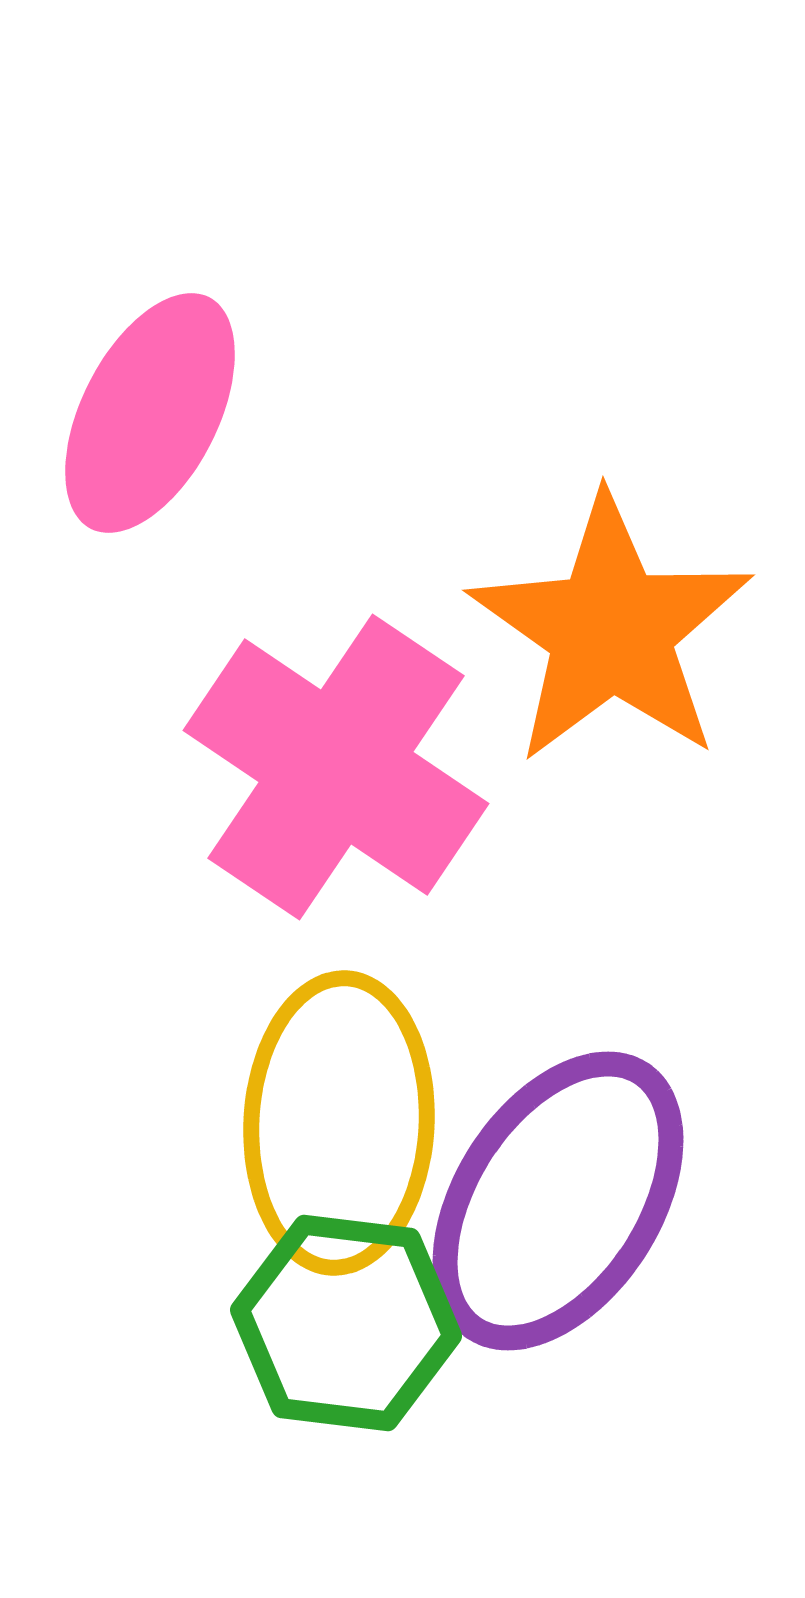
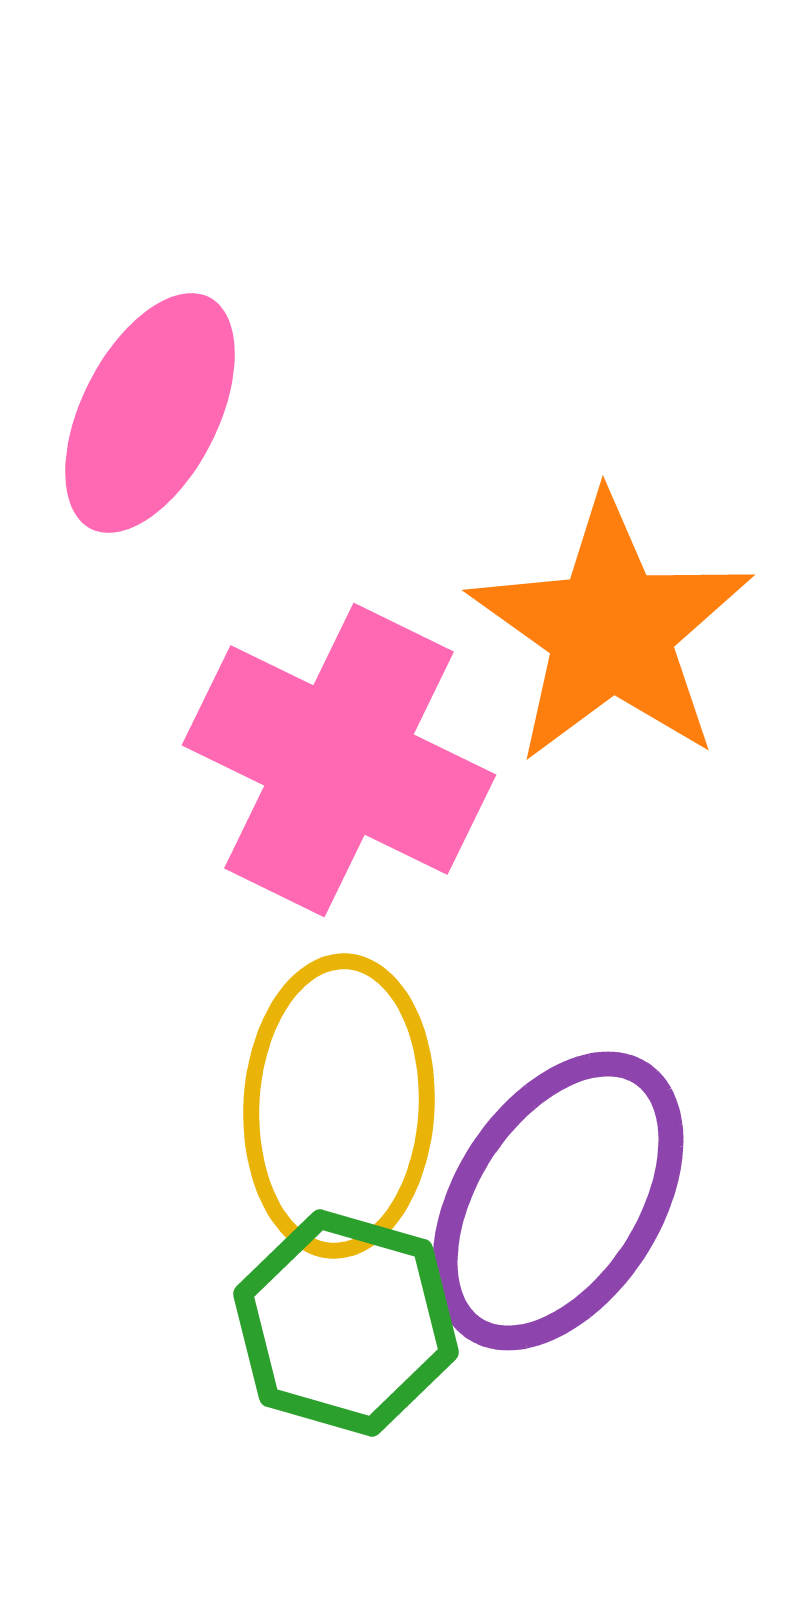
pink cross: moved 3 px right, 7 px up; rotated 8 degrees counterclockwise
yellow ellipse: moved 17 px up
green hexagon: rotated 9 degrees clockwise
